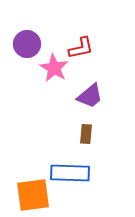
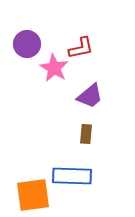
blue rectangle: moved 2 px right, 3 px down
